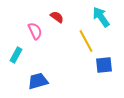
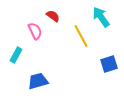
red semicircle: moved 4 px left, 1 px up
yellow line: moved 5 px left, 5 px up
blue square: moved 5 px right, 1 px up; rotated 12 degrees counterclockwise
